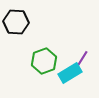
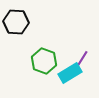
green hexagon: rotated 20 degrees counterclockwise
